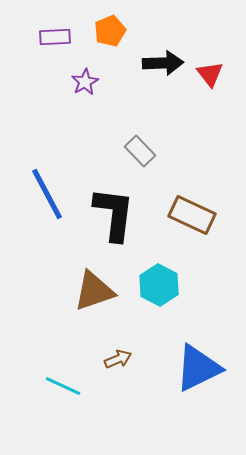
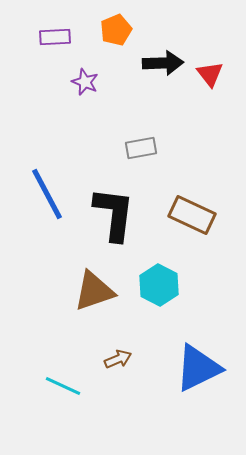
orange pentagon: moved 6 px right, 1 px up
purple star: rotated 20 degrees counterclockwise
gray rectangle: moved 1 px right, 3 px up; rotated 56 degrees counterclockwise
